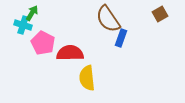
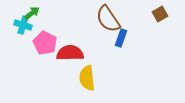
green arrow: rotated 21 degrees clockwise
pink pentagon: moved 2 px right
